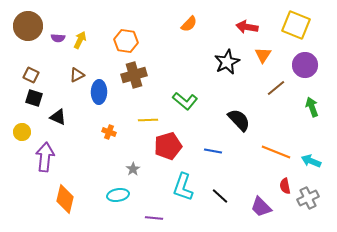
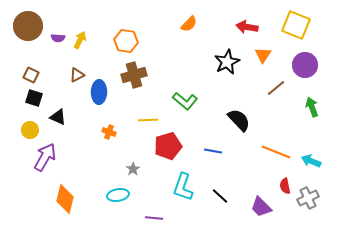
yellow circle: moved 8 px right, 2 px up
purple arrow: rotated 24 degrees clockwise
